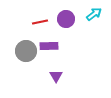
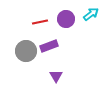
cyan arrow: moved 3 px left
purple rectangle: rotated 18 degrees counterclockwise
